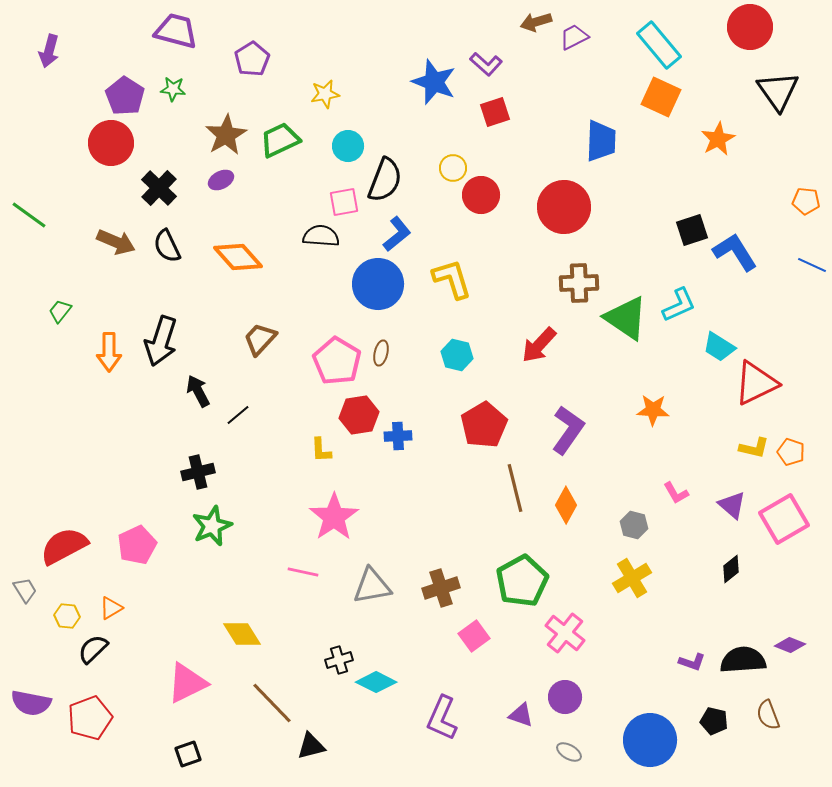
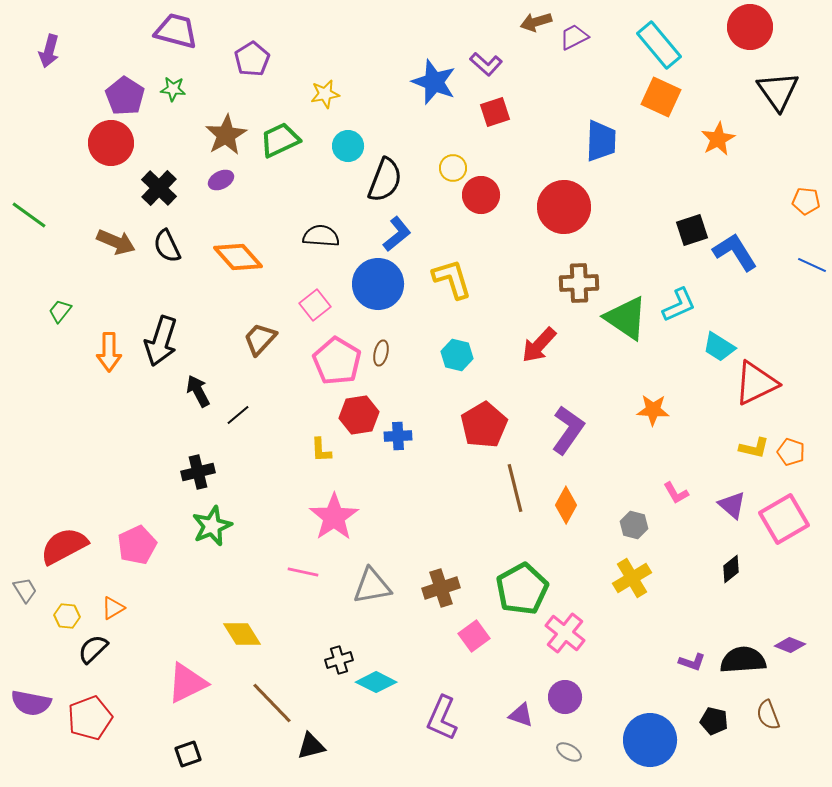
pink square at (344, 202): moved 29 px left, 103 px down; rotated 28 degrees counterclockwise
green pentagon at (522, 581): moved 8 px down
orange triangle at (111, 608): moved 2 px right
